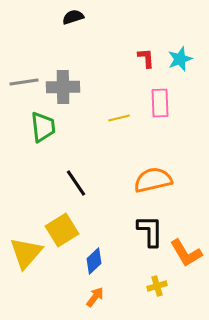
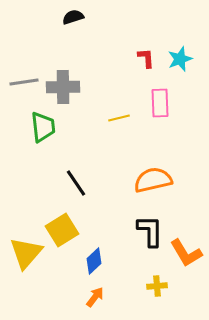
yellow cross: rotated 12 degrees clockwise
